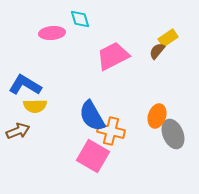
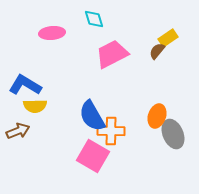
cyan diamond: moved 14 px right
pink trapezoid: moved 1 px left, 2 px up
orange cross: rotated 12 degrees counterclockwise
